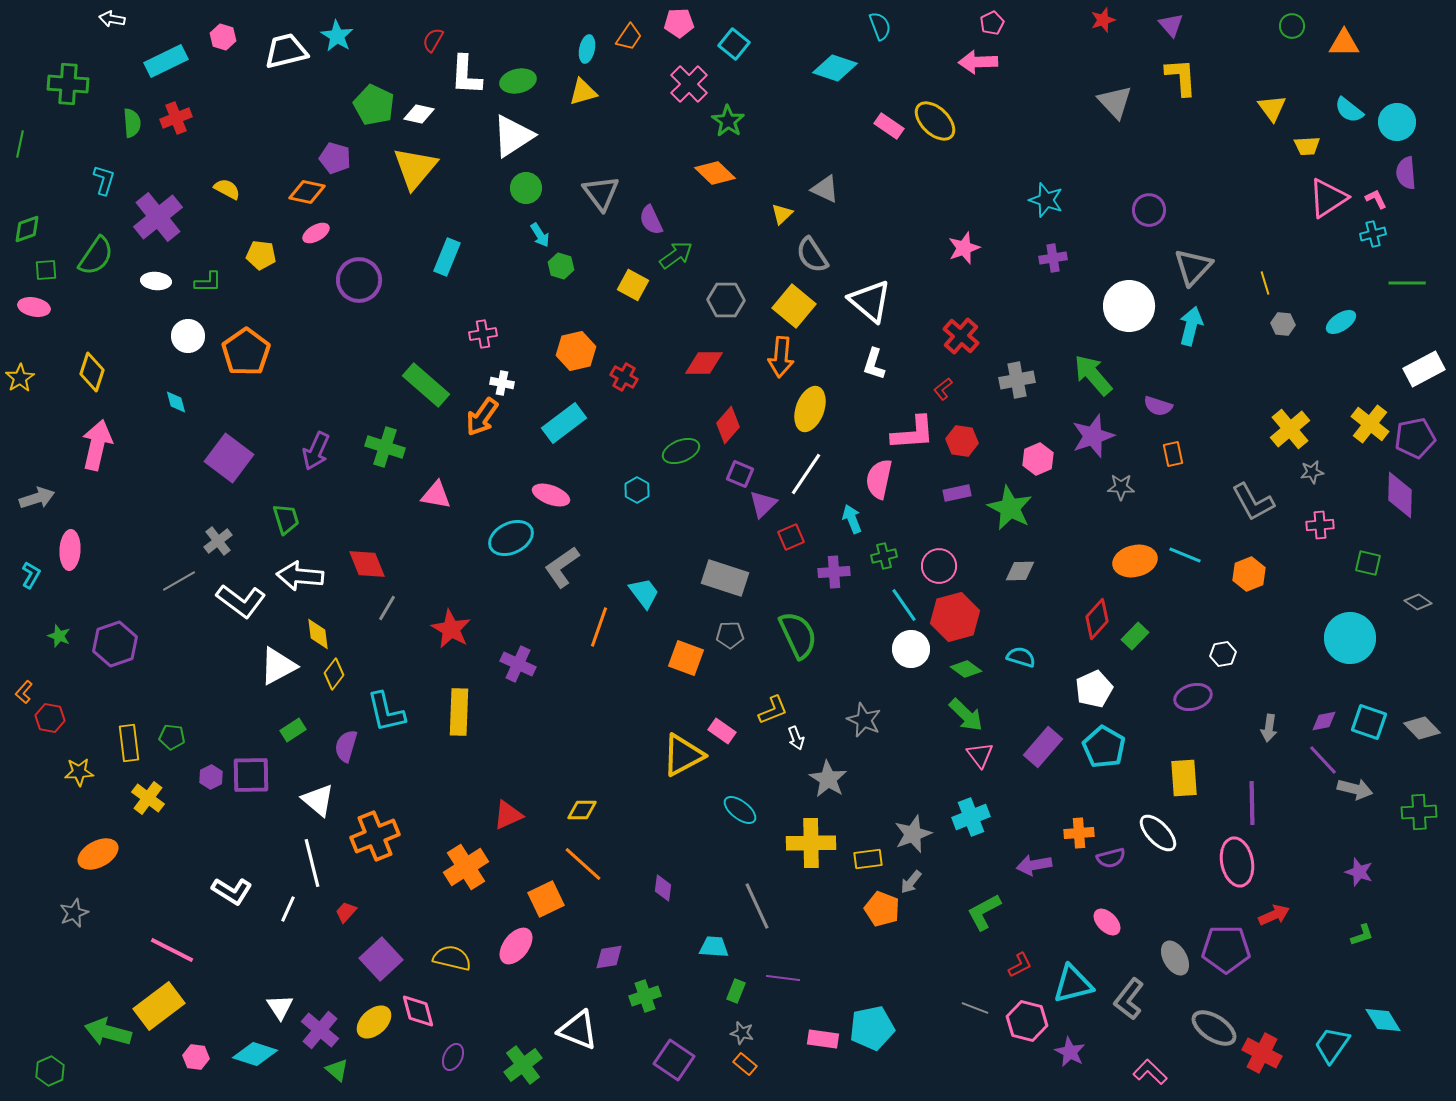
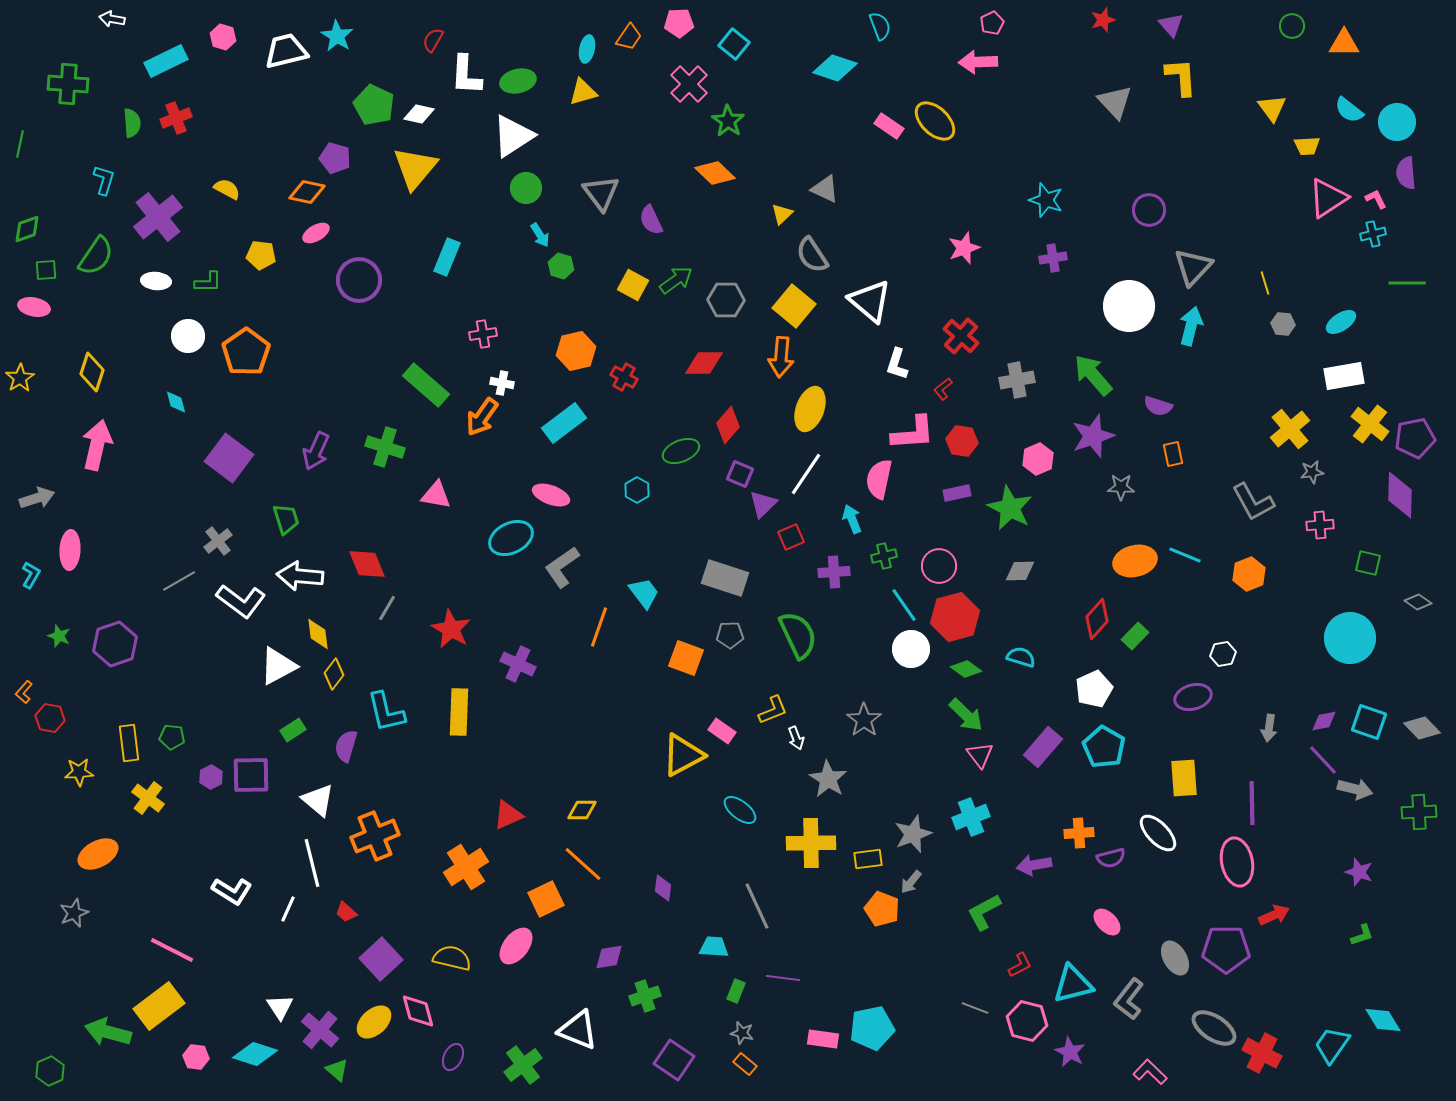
green arrow at (676, 255): moved 25 px down
white L-shape at (874, 364): moved 23 px right
white rectangle at (1424, 369): moved 80 px left, 7 px down; rotated 18 degrees clockwise
gray star at (864, 720): rotated 12 degrees clockwise
red trapezoid at (346, 912): rotated 90 degrees counterclockwise
